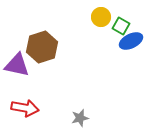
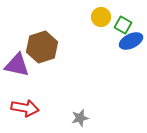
green square: moved 2 px right, 1 px up
